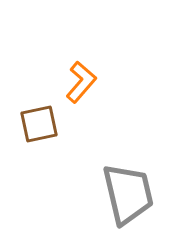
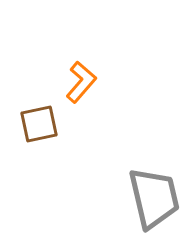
gray trapezoid: moved 26 px right, 4 px down
